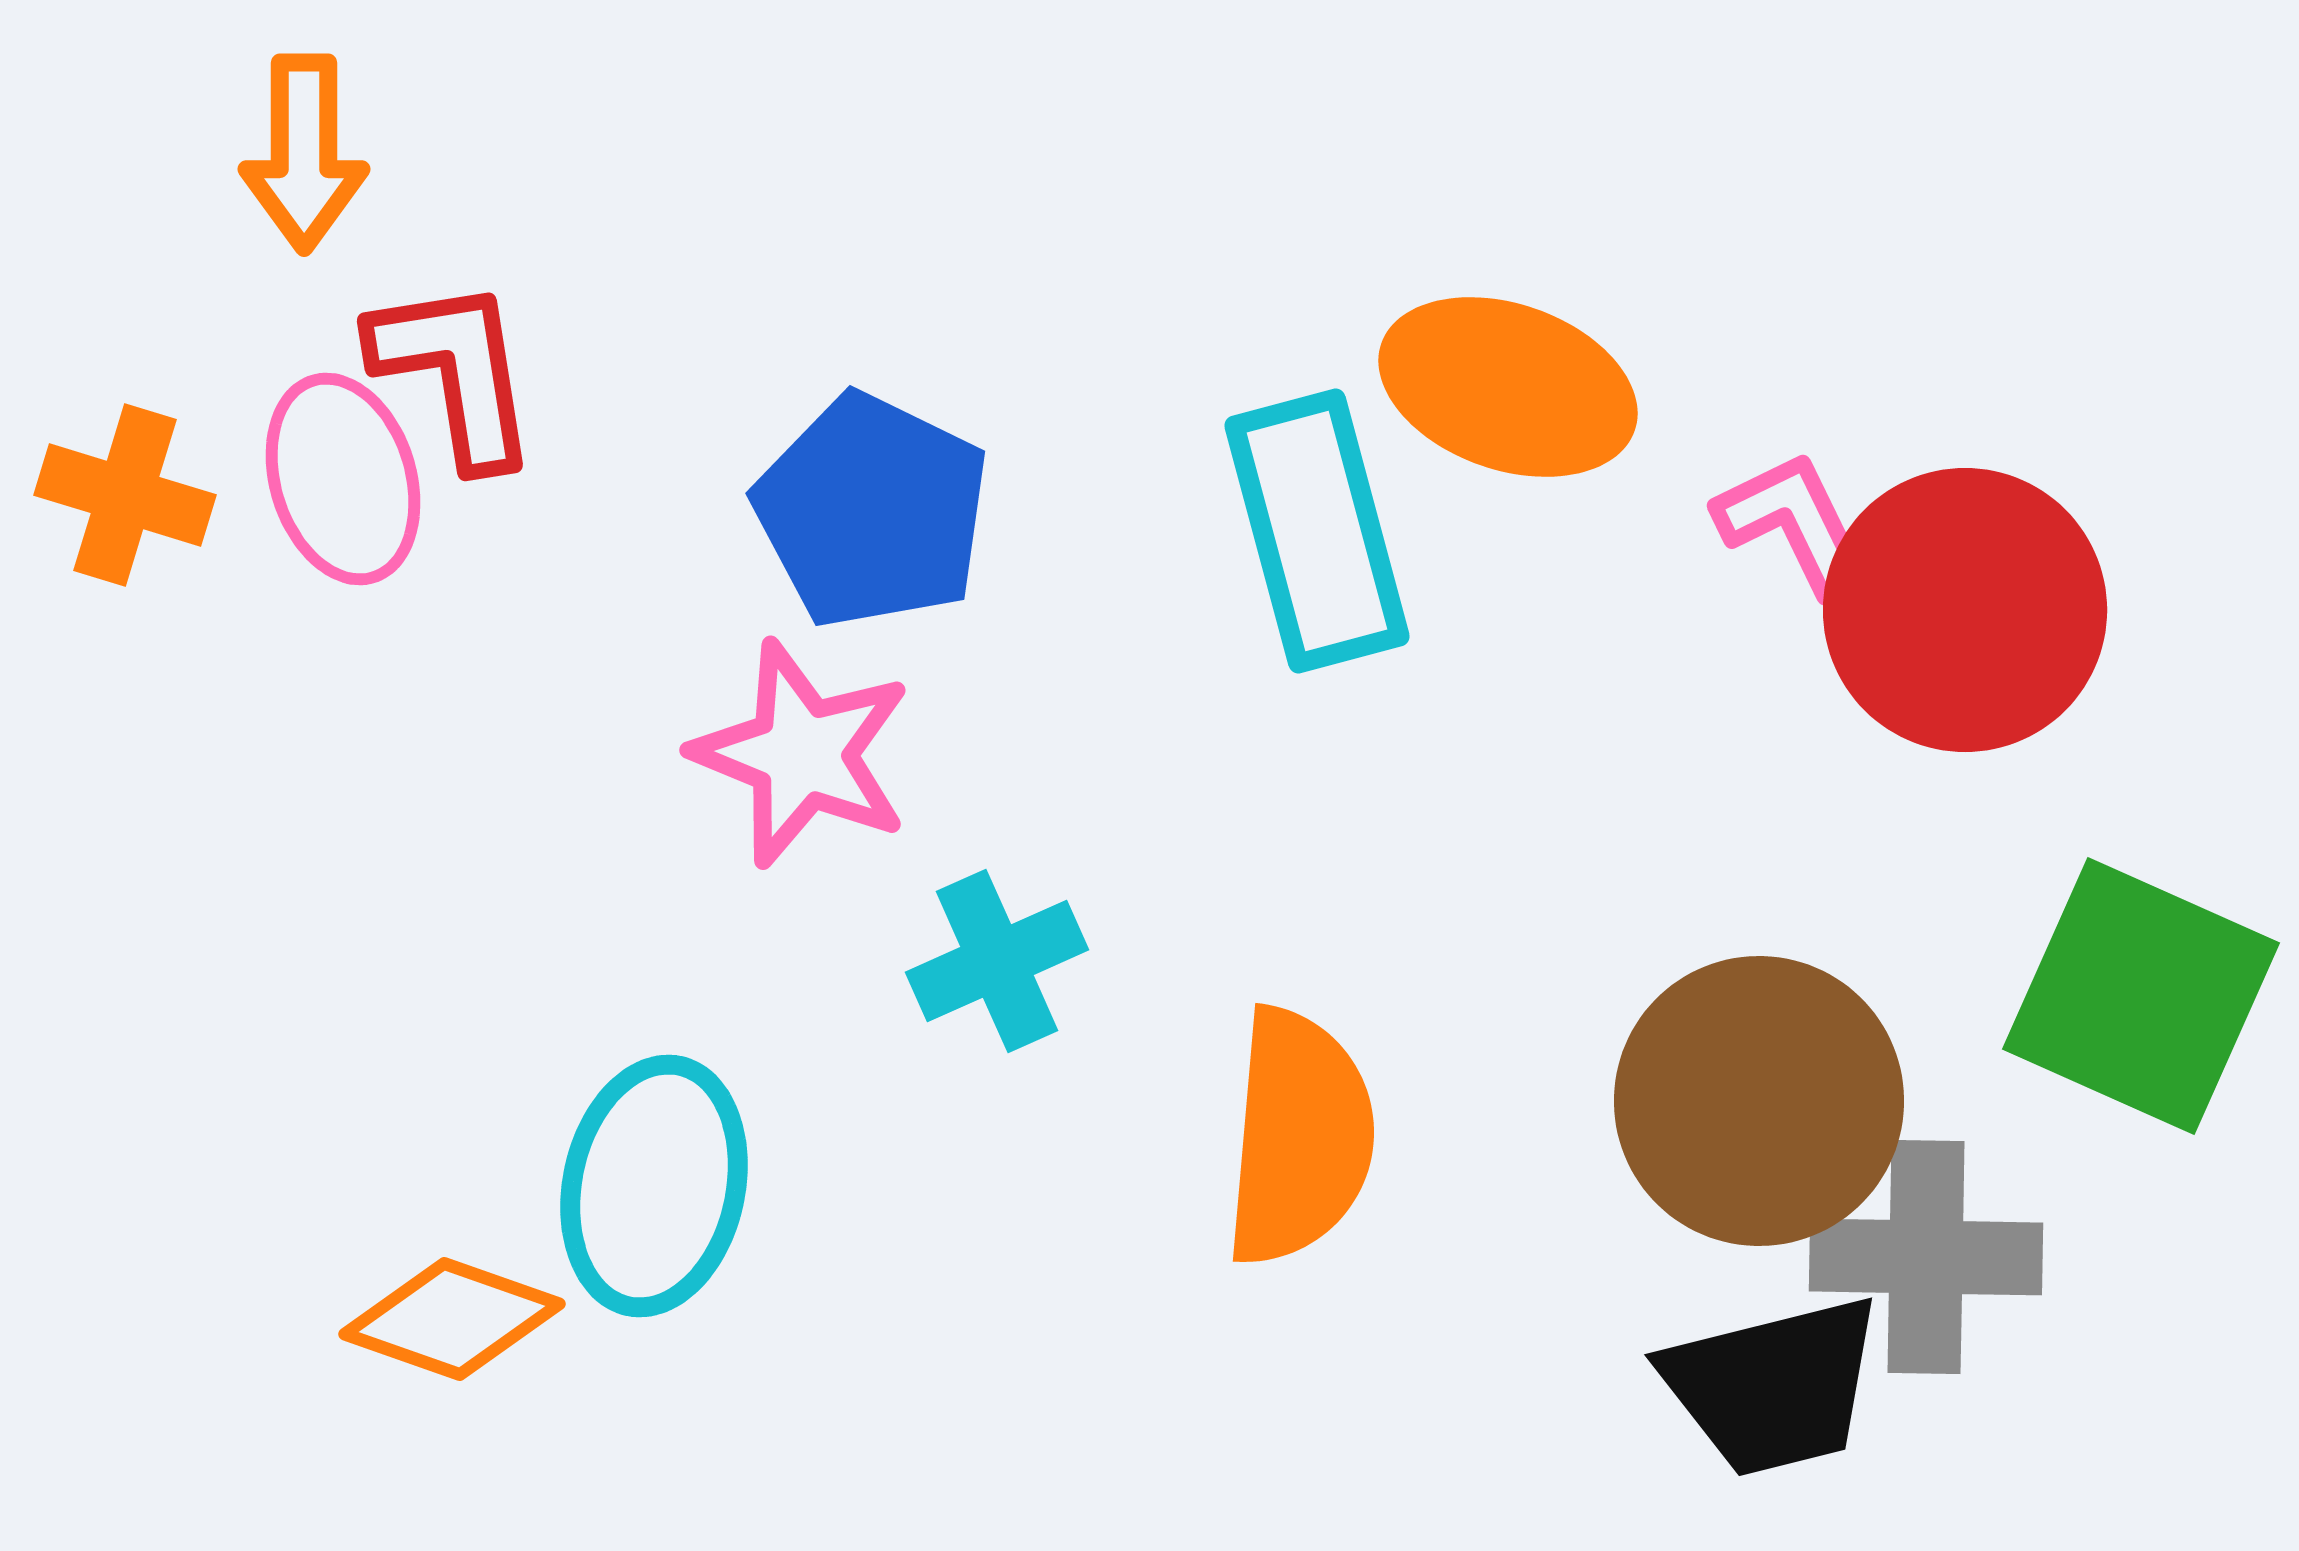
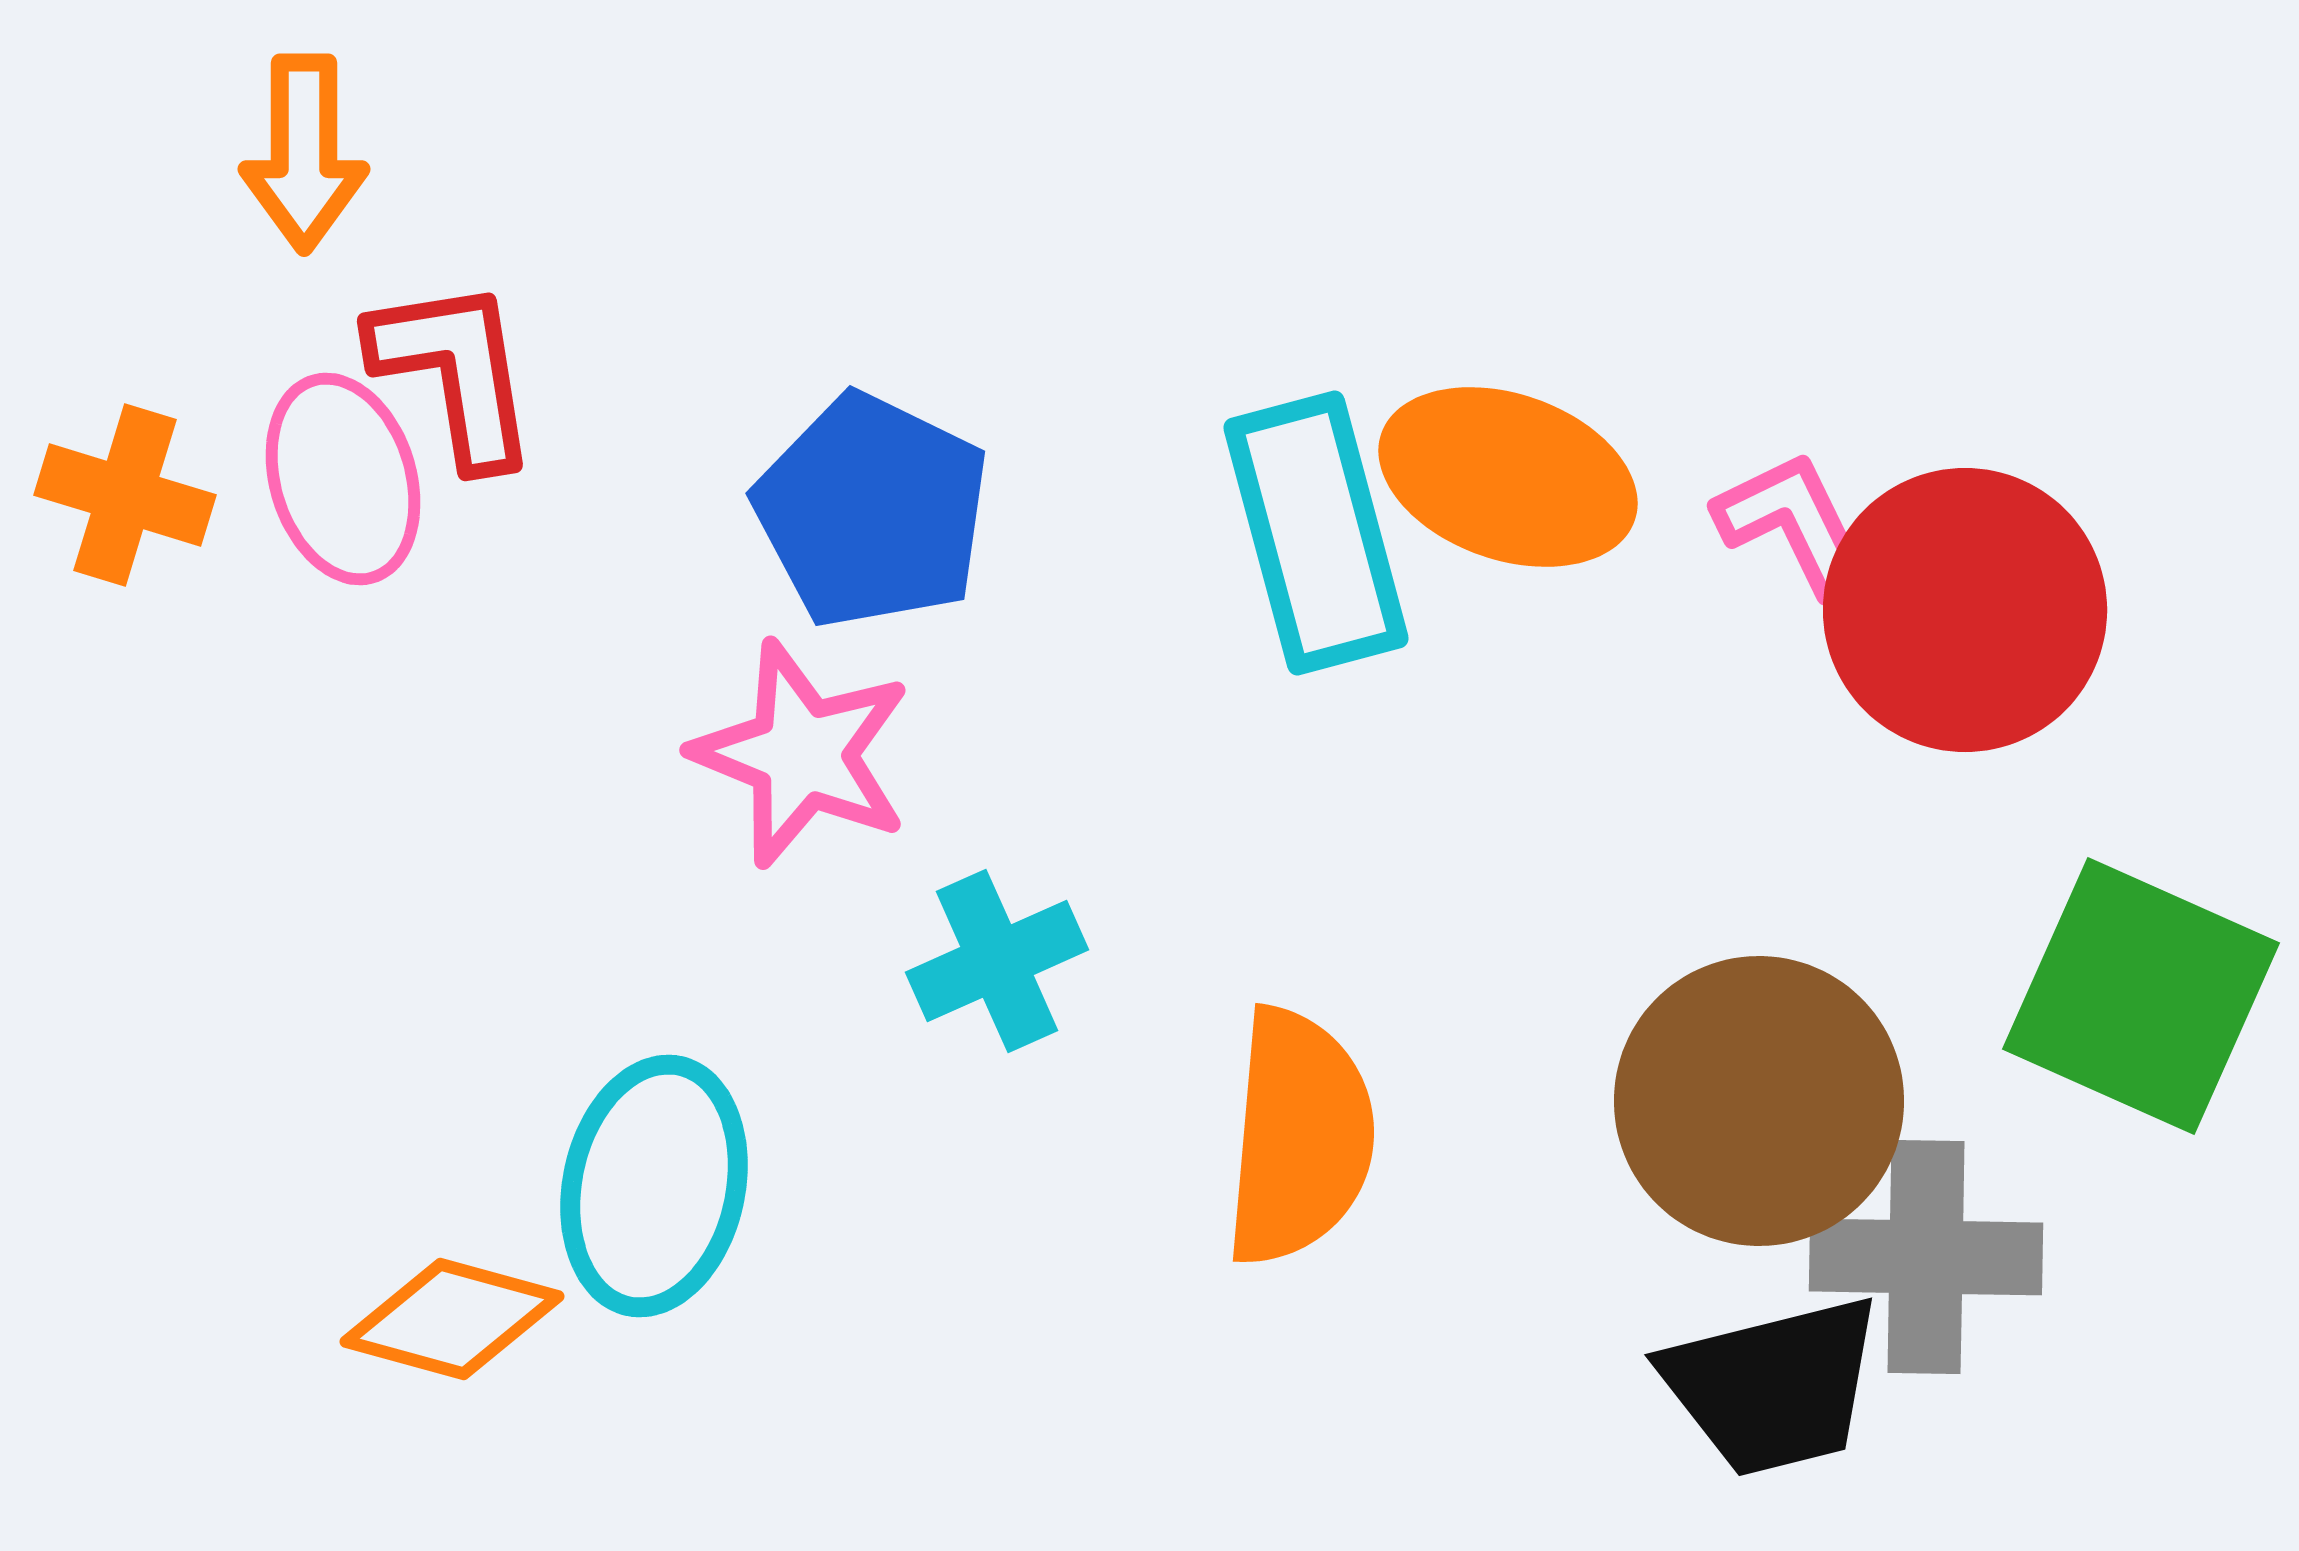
orange ellipse: moved 90 px down
cyan rectangle: moved 1 px left, 2 px down
orange diamond: rotated 4 degrees counterclockwise
